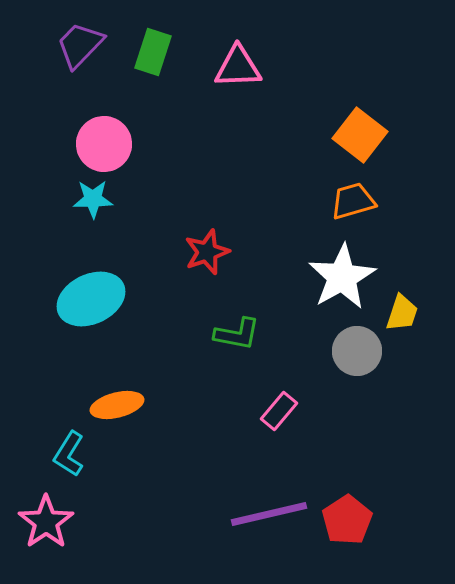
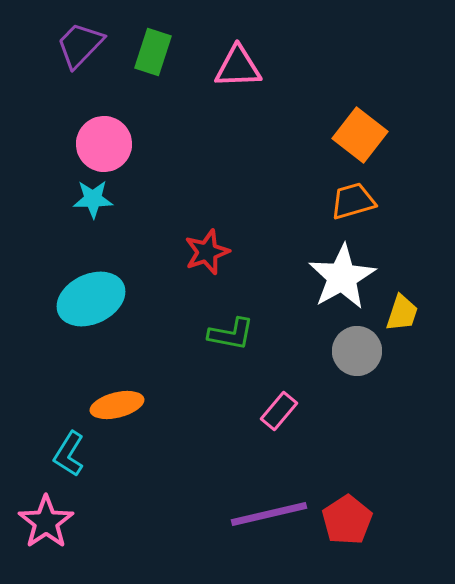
green L-shape: moved 6 px left
